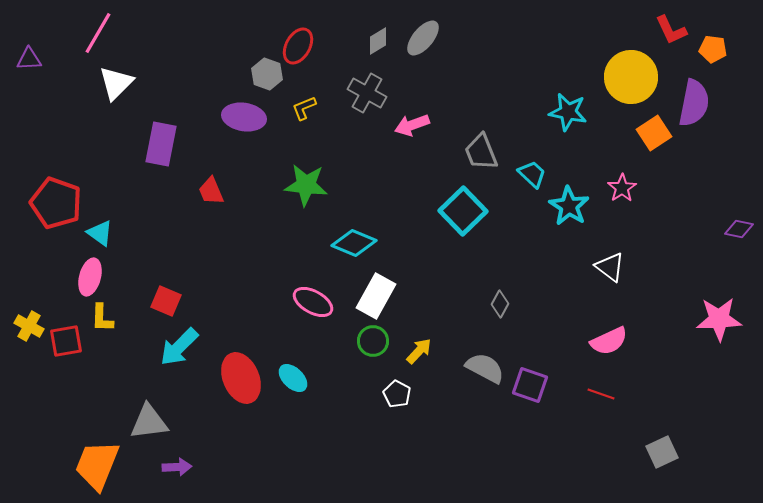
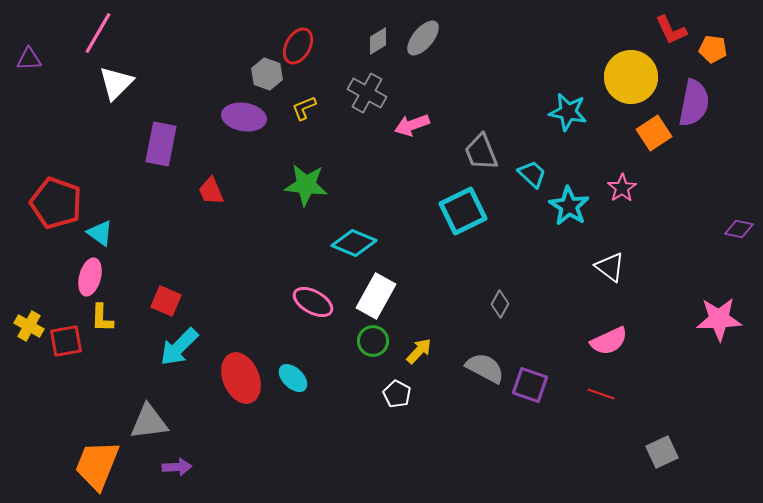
cyan square at (463, 211): rotated 18 degrees clockwise
